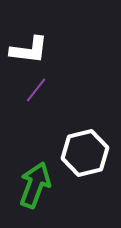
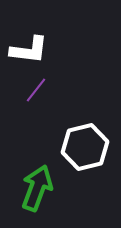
white hexagon: moved 6 px up
green arrow: moved 2 px right, 3 px down
